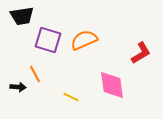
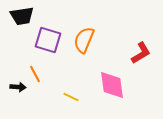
orange semicircle: rotated 44 degrees counterclockwise
